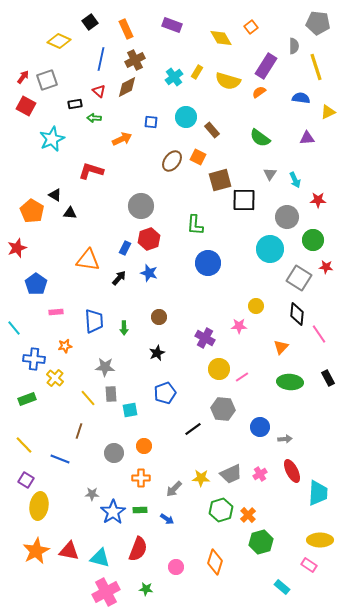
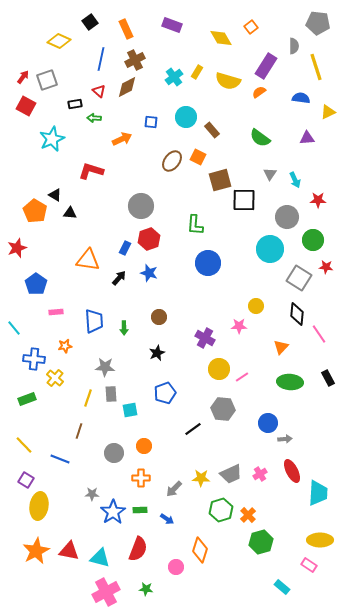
orange pentagon at (32, 211): moved 3 px right
yellow line at (88, 398): rotated 60 degrees clockwise
blue circle at (260, 427): moved 8 px right, 4 px up
orange diamond at (215, 562): moved 15 px left, 12 px up
